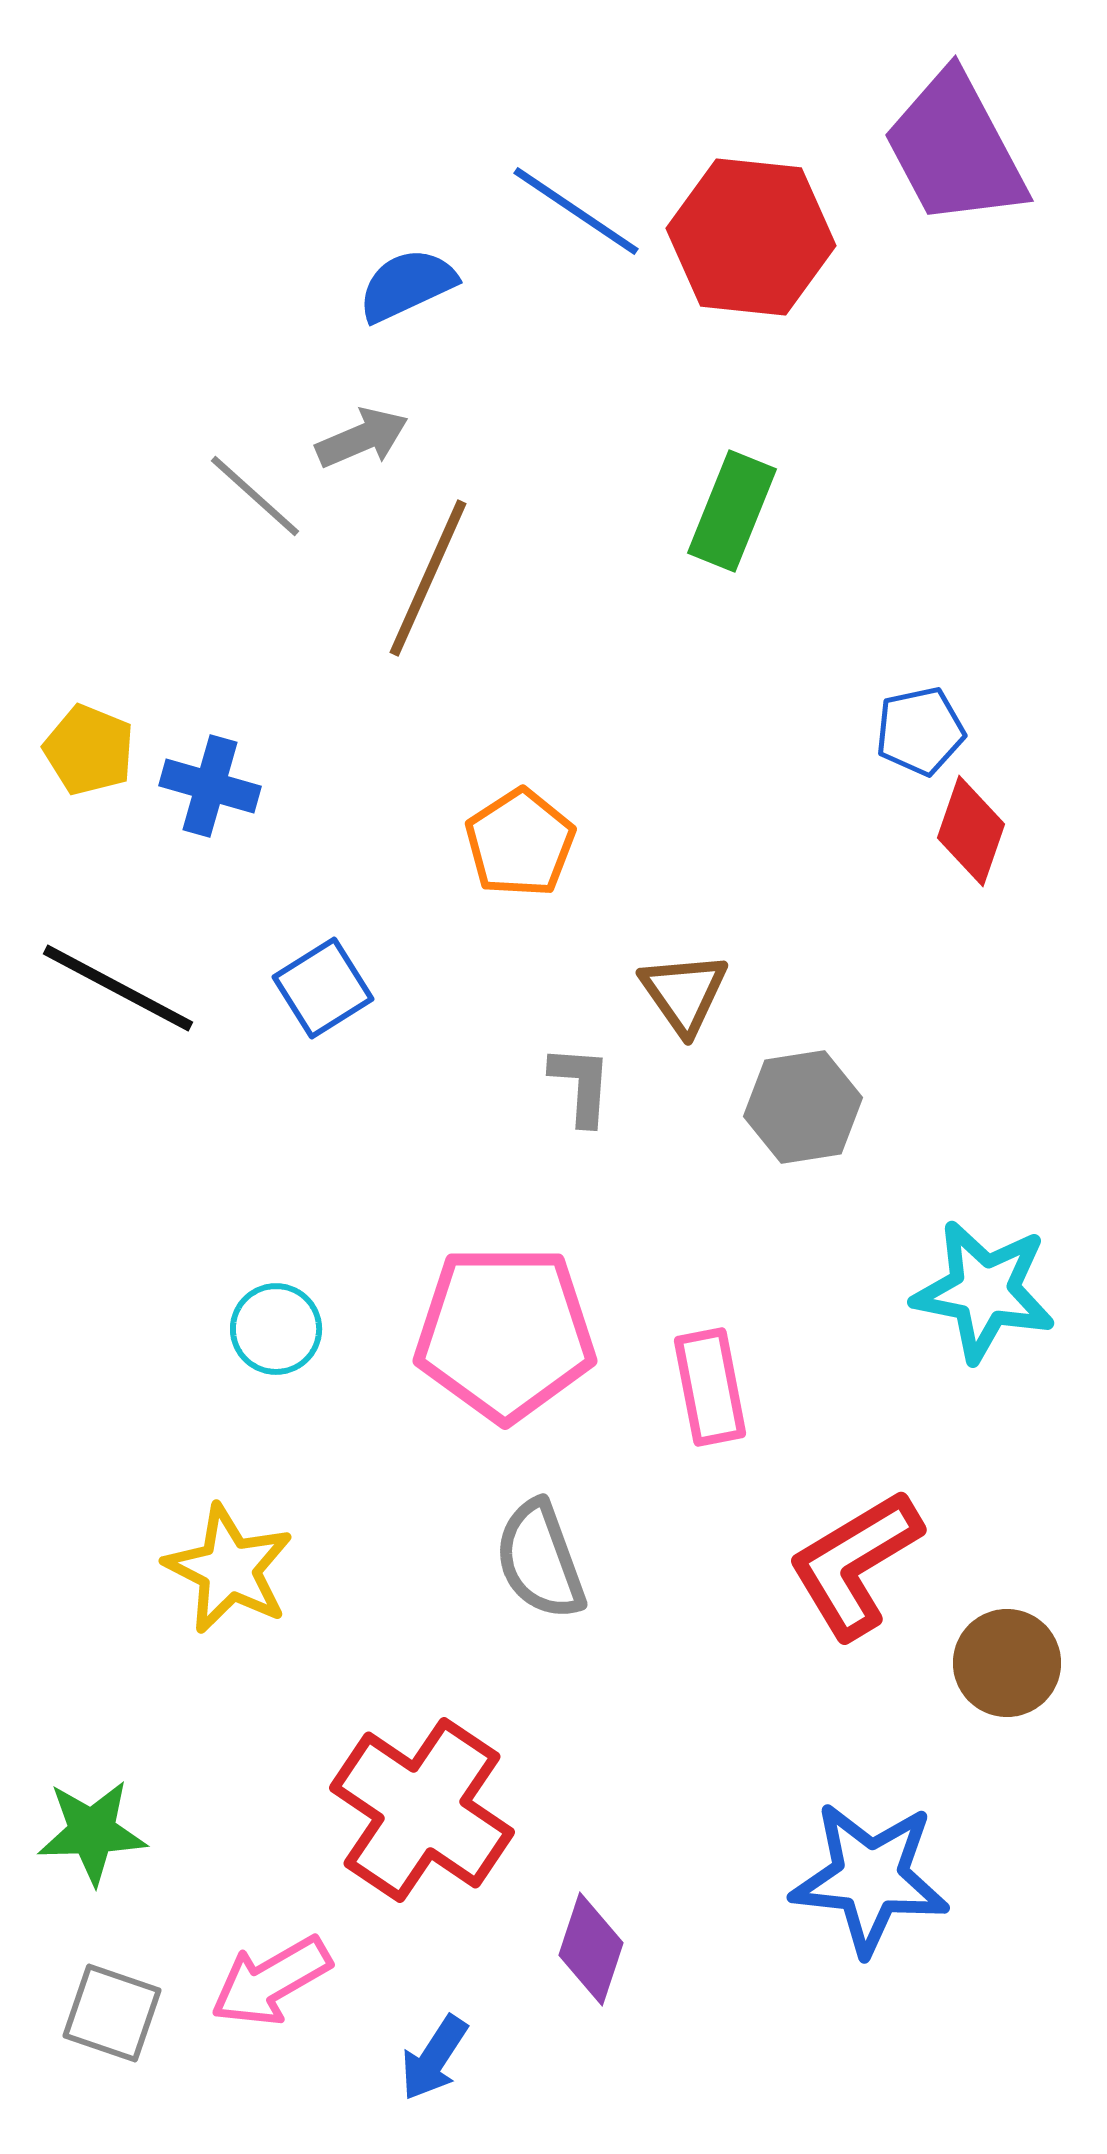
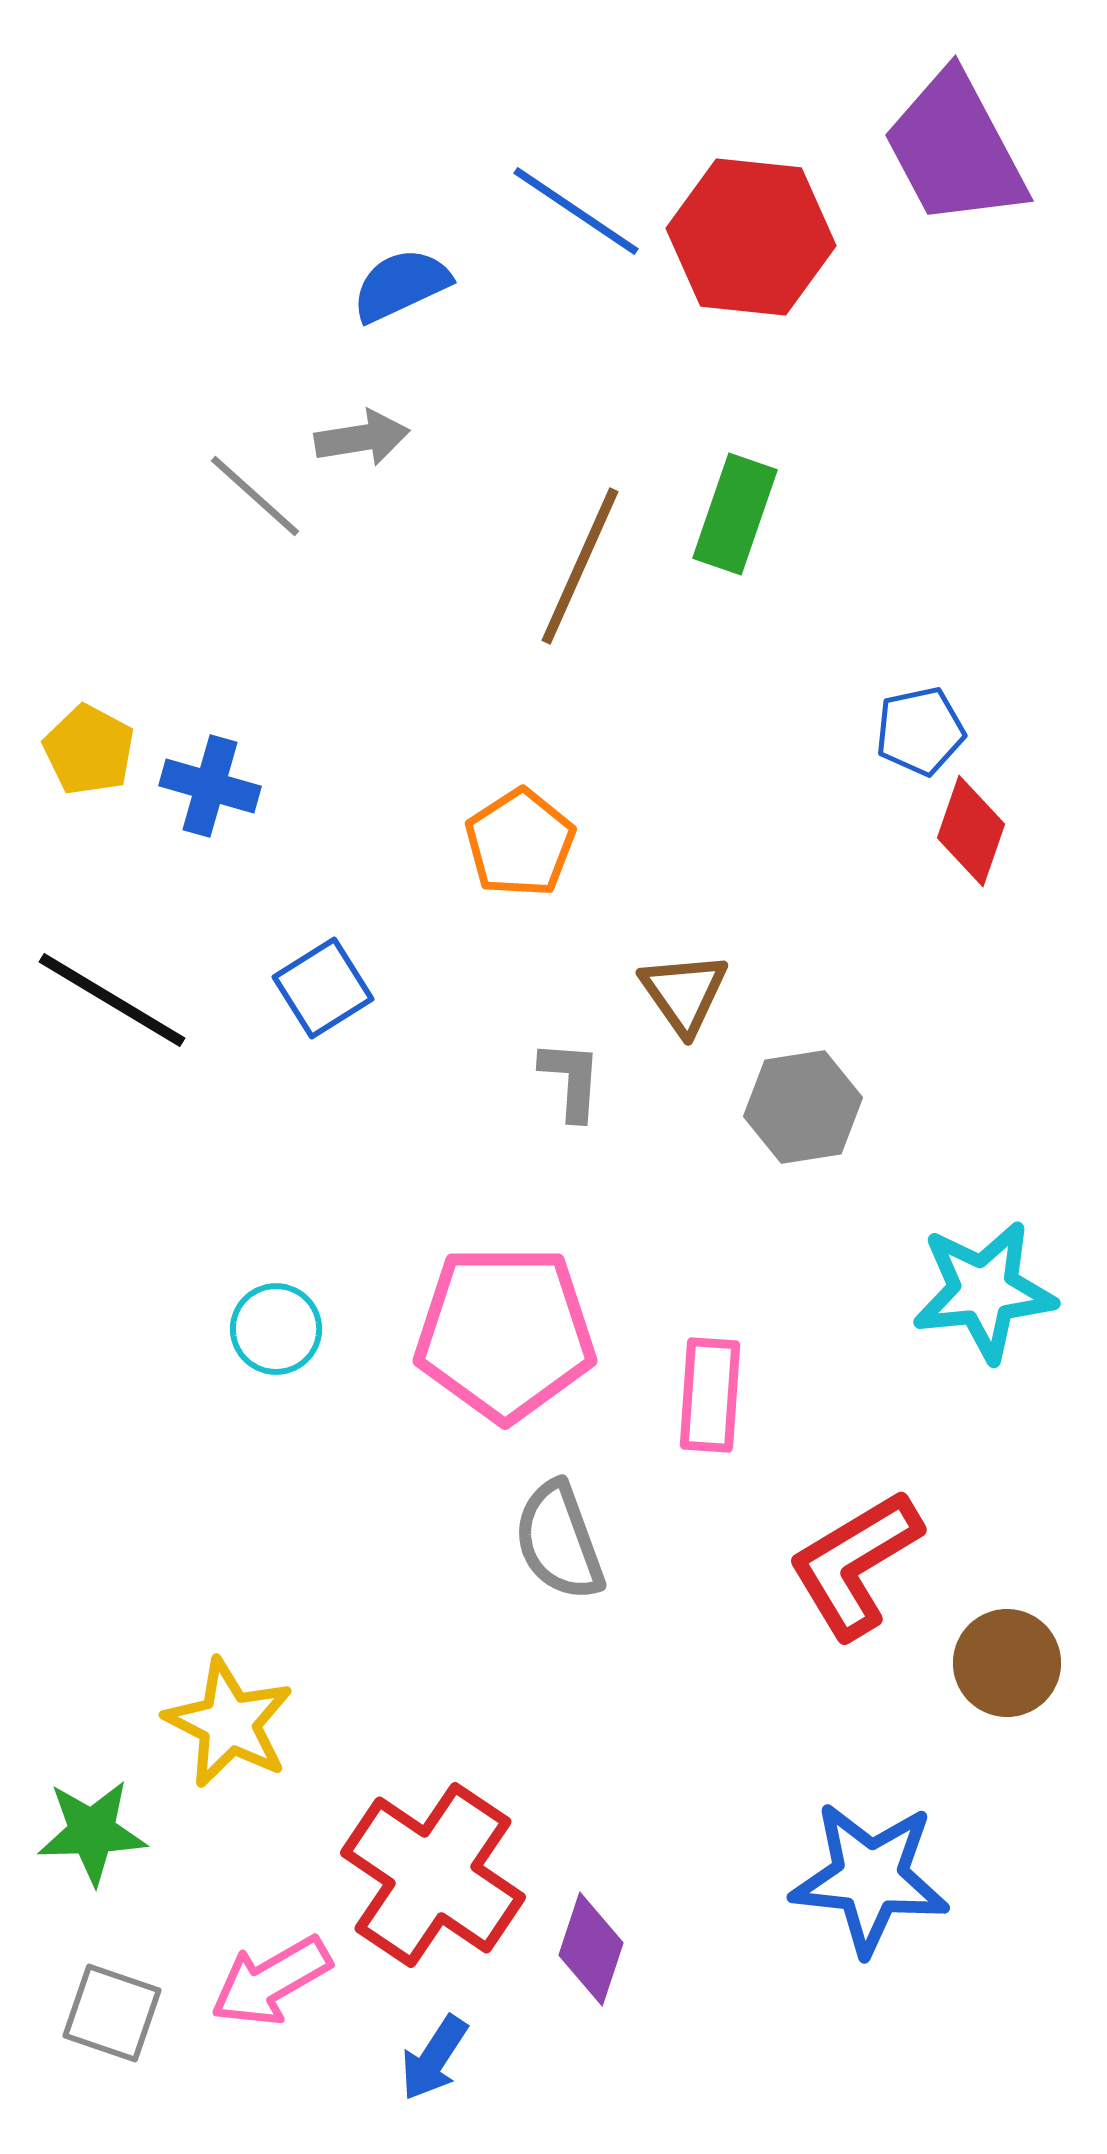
blue semicircle: moved 6 px left
gray arrow: rotated 14 degrees clockwise
green rectangle: moved 3 px right, 3 px down; rotated 3 degrees counterclockwise
brown line: moved 152 px right, 12 px up
yellow pentagon: rotated 6 degrees clockwise
black line: moved 6 px left, 12 px down; rotated 3 degrees clockwise
gray L-shape: moved 10 px left, 5 px up
cyan star: rotated 17 degrees counterclockwise
pink rectangle: moved 8 px down; rotated 15 degrees clockwise
gray semicircle: moved 19 px right, 19 px up
yellow star: moved 154 px down
red cross: moved 11 px right, 65 px down
